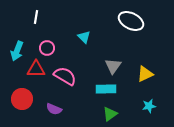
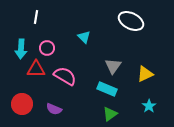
cyan arrow: moved 4 px right, 2 px up; rotated 18 degrees counterclockwise
cyan rectangle: moved 1 px right; rotated 24 degrees clockwise
red circle: moved 5 px down
cyan star: rotated 24 degrees counterclockwise
